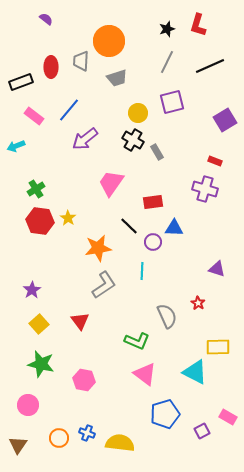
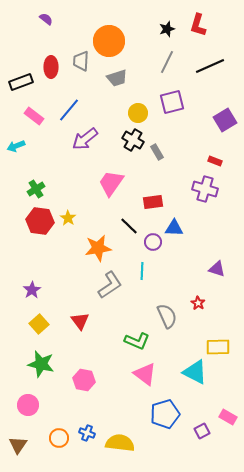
gray L-shape at (104, 285): moved 6 px right
